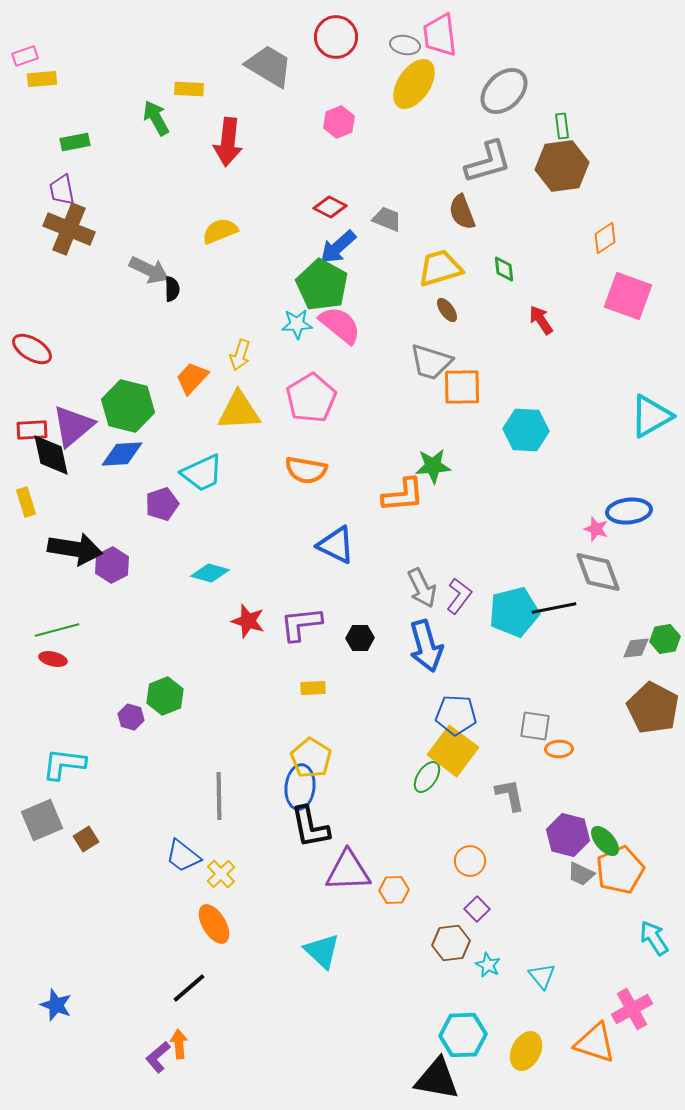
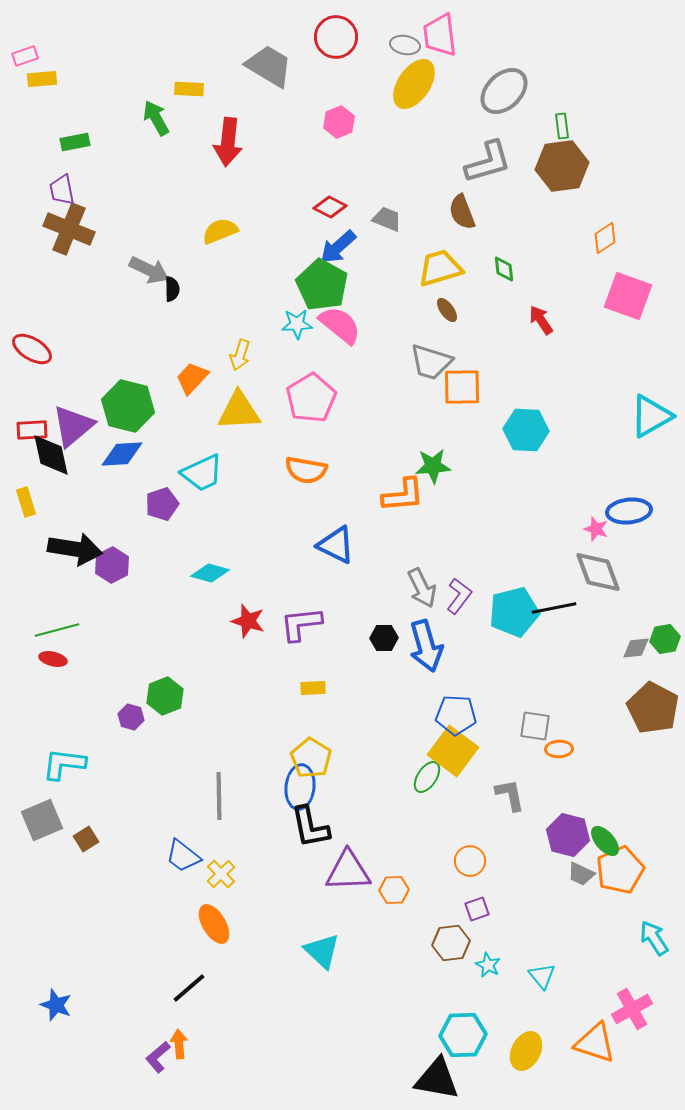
black hexagon at (360, 638): moved 24 px right
purple square at (477, 909): rotated 25 degrees clockwise
